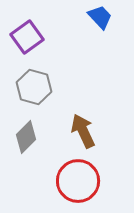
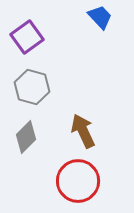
gray hexagon: moved 2 px left
